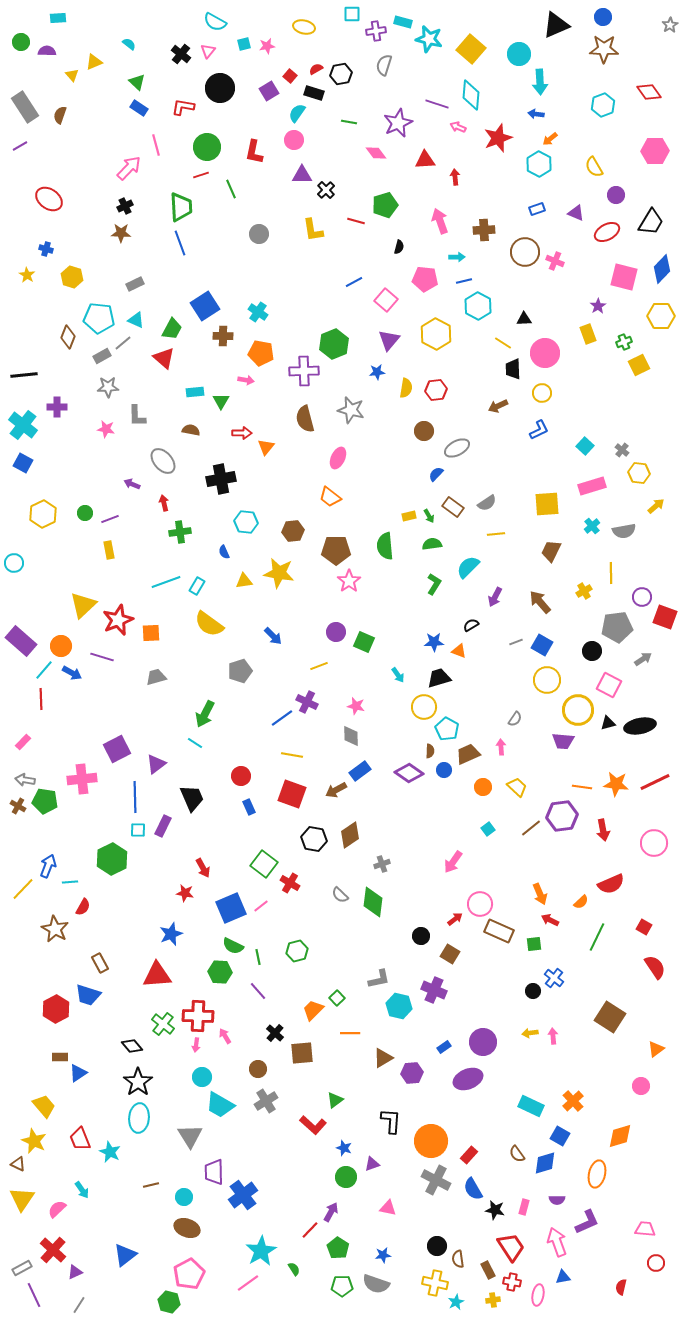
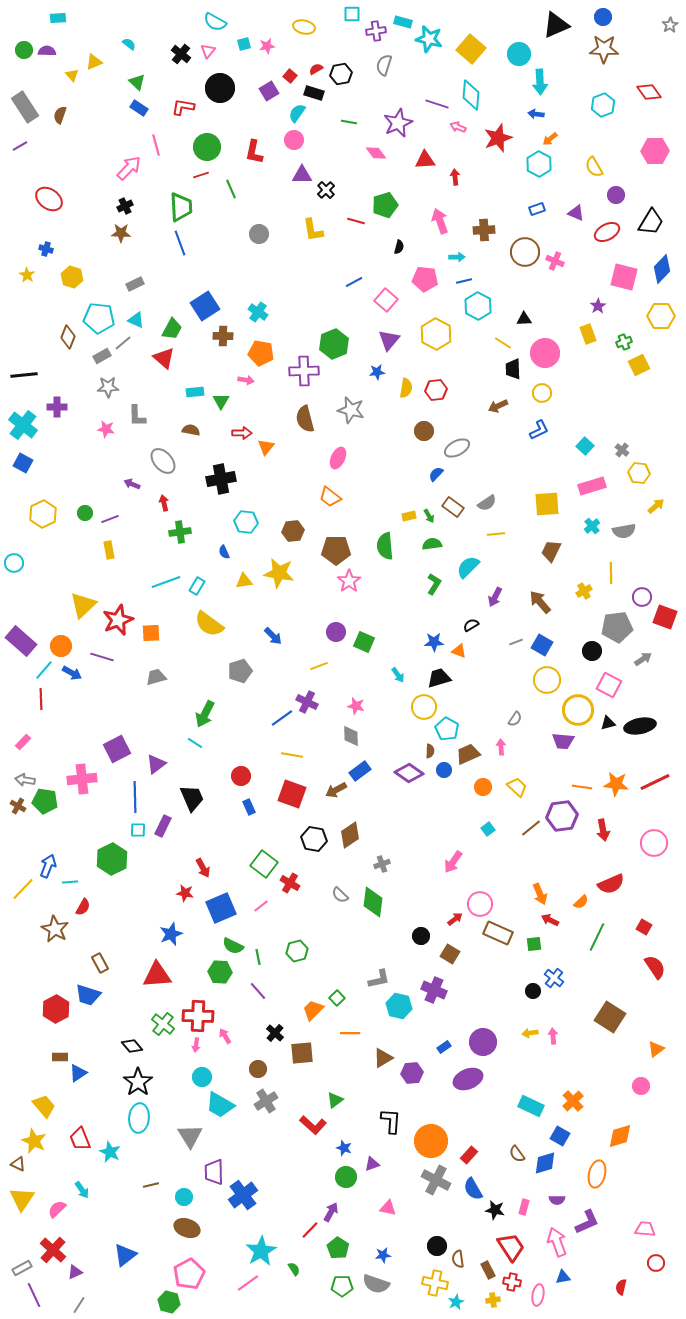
green circle at (21, 42): moved 3 px right, 8 px down
blue square at (231, 908): moved 10 px left
brown rectangle at (499, 931): moved 1 px left, 2 px down
